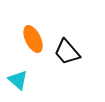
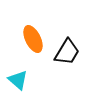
black trapezoid: rotated 108 degrees counterclockwise
